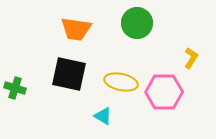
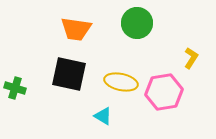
pink hexagon: rotated 9 degrees counterclockwise
